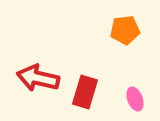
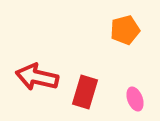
orange pentagon: rotated 8 degrees counterclockwise
red arrow: moved 1 px left, 1 px up
